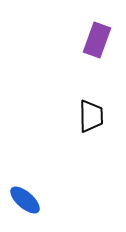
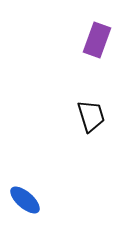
black trapezoid: rotated 16 degrees counterclockwise
